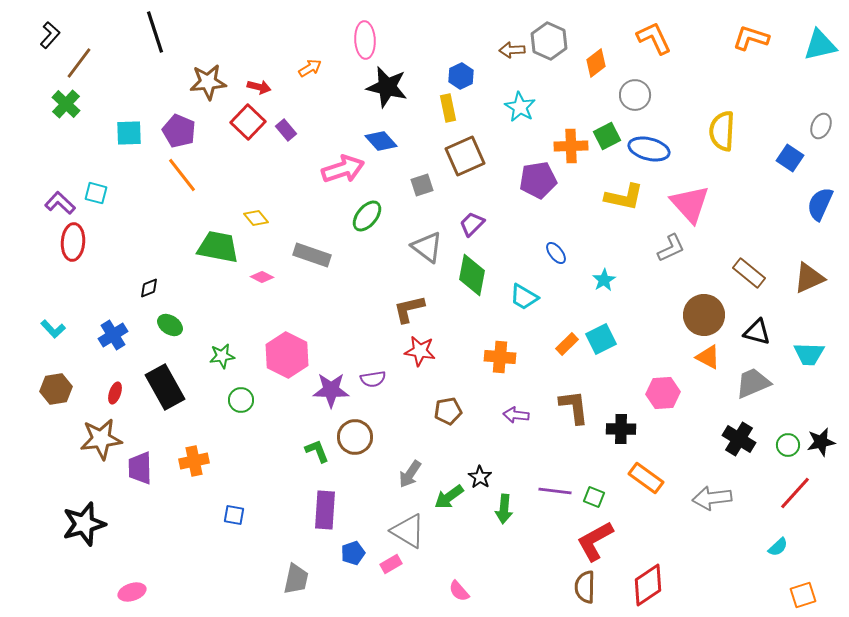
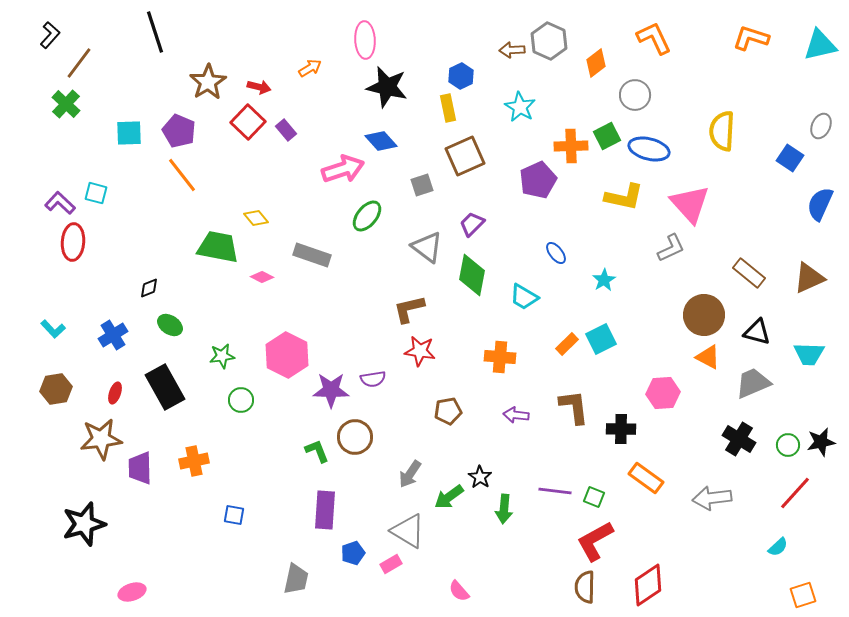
brown star at (208, 82): rotated 27 degrees counterclockwise
purple pentagon at (538, 180): rotated 15 degrees counterclockwise
